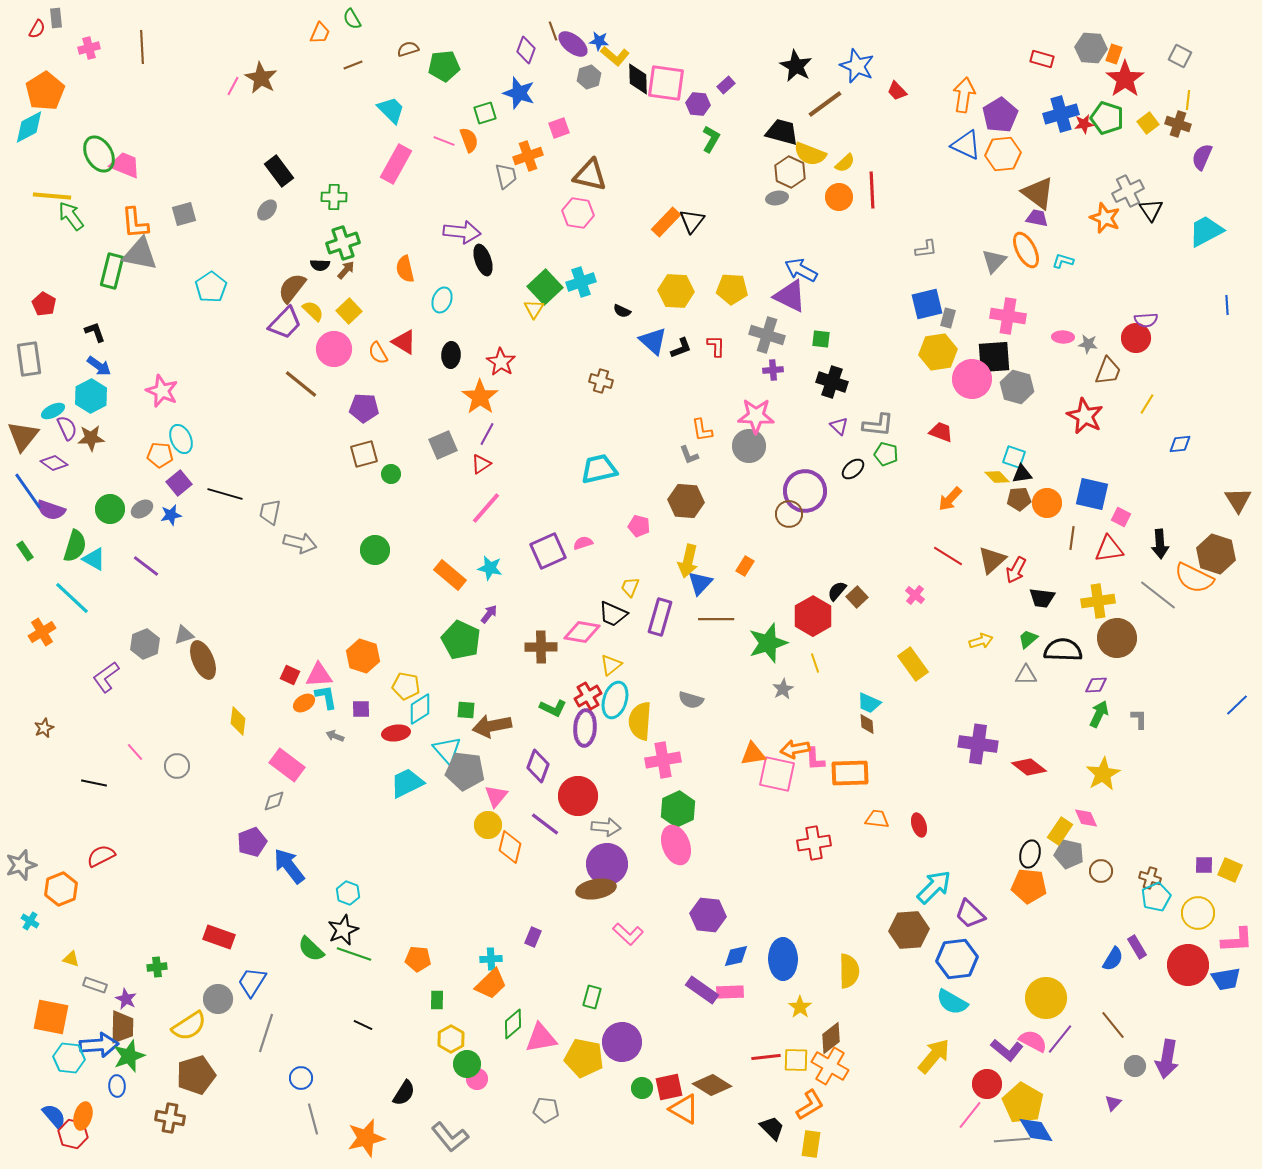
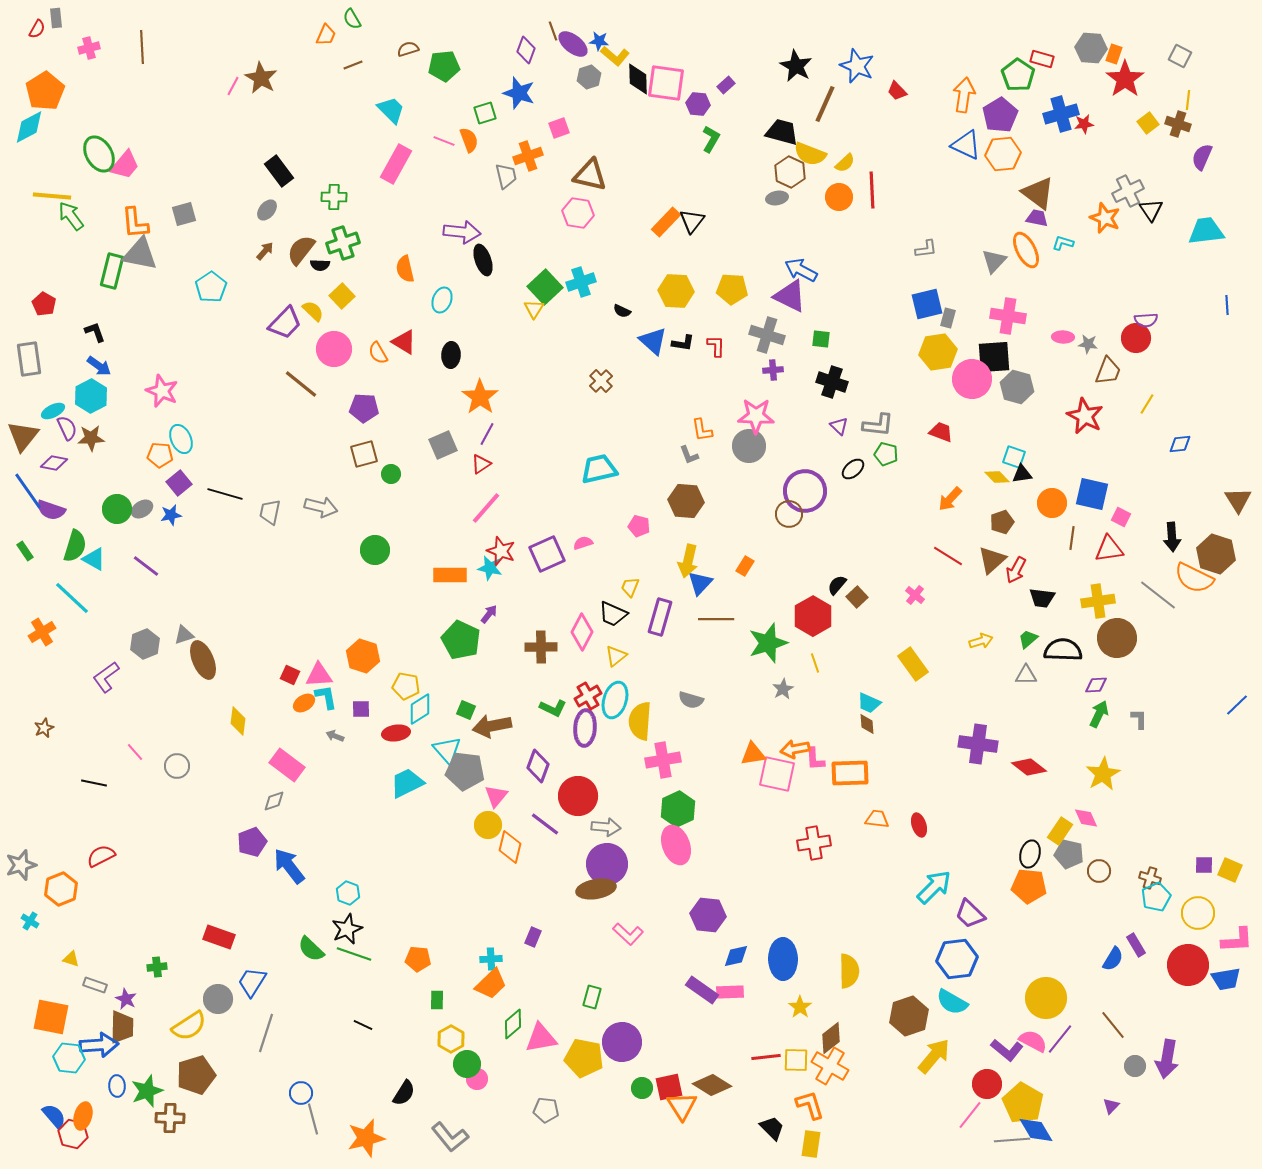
orange trapezoid at (320, 33): moved 6 px right, 2 px down
brown line at (825, 104): rotated 30 degrees counterclockwise
green pentagon at (1107, 118): moved 89 px left, 43 px up; rotated 16 degrees clockwise
pink trapezoid at (125, 165): rotated 108 degrees clockwise
cyan trapezoid at (1206, 231): rotated 21 degrees clockwise
cyan L-shape at (1063, 261): moved 18 px up
brown arrow at (346, 270): moved 81 px left, 19 px up
brown semicircle at (292, 288): moved 9 px right, 38 px up
yellow square at (349, 311): moved 7 px left, 15 px up
black L-shape at (681, 348): moved 2 px right, 5 px up; rotated 30 degrees clockwise
red star at (501, 362): moved 189 px down; rotated 12 degrees counterclockwise
brown cross at (601, 381): rotated 30 degrees clockwise
purple diamond at (54, 463): rotated 24 degrees counterclockwise
brown pentagon at (1019, 499): moved 17 px left, 23 px down; rotated 15 degrees counterclockwise
orange circle at (1047, 503): moved 5 px right
green circle at (110, 509): moved 7 px right
gray arrow at (300, 543): moved 21 px right, 36 px up
black arrow at (1160, 544): moved 12 px right, 7 px up
purple square at (548, 551): moved 1 px left, 3 px down
orange rectangle at (450, 575): rotated 40 degrees counterclockwise
black semicircle at (837, 591): moved 6 px up
pink diamond at (582, 632): rotated 72 degrees counterclockwise
yellow triangle at (611, 665): moved 5 px right, 9 px up
green square at (466, 710): rotated 18 degrees clockwise
brown circle at (1101, 871): moved 2 px left
black star at (343, 930): moved 4 px right, 1 px up
brown hexagon at (909, 930): moved 86 px down; rotated 15 degrees counterclockwise
purple rectangle at (1137, 947): moved 1 px left, 2 px up
green star at (129, 1056): moved 18 px right, 35 px down
blue circle at (301, 1078): moved 15 px down
purple triangle at (1113, 1103): moved 2 px left, 3 px down
orange L-shape at (810, 1105): rotated 76 degrees counterclockwise
orange triangle at (684, 1109): moved 2 px left, 3 px up; rotated 28 degrees clockwise
brown cross at (170, 1118): rotated 8 degrees counterclockwise
